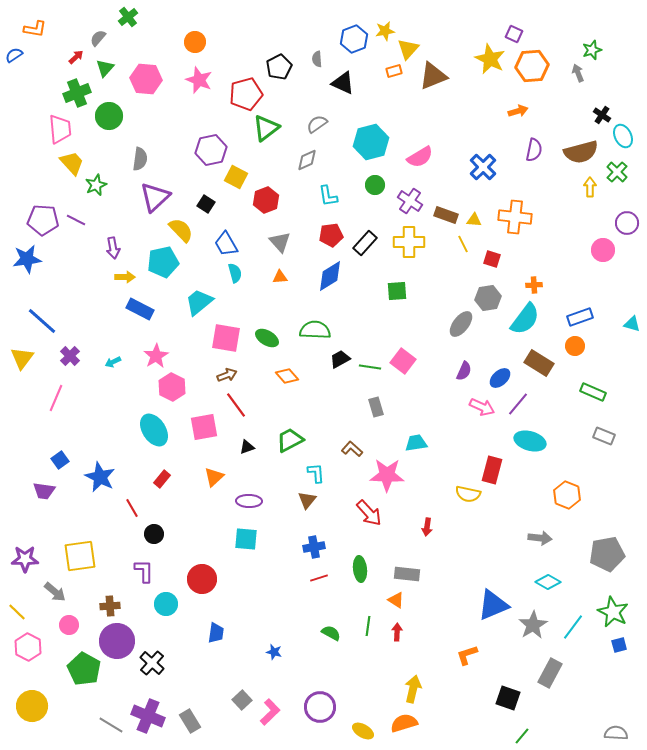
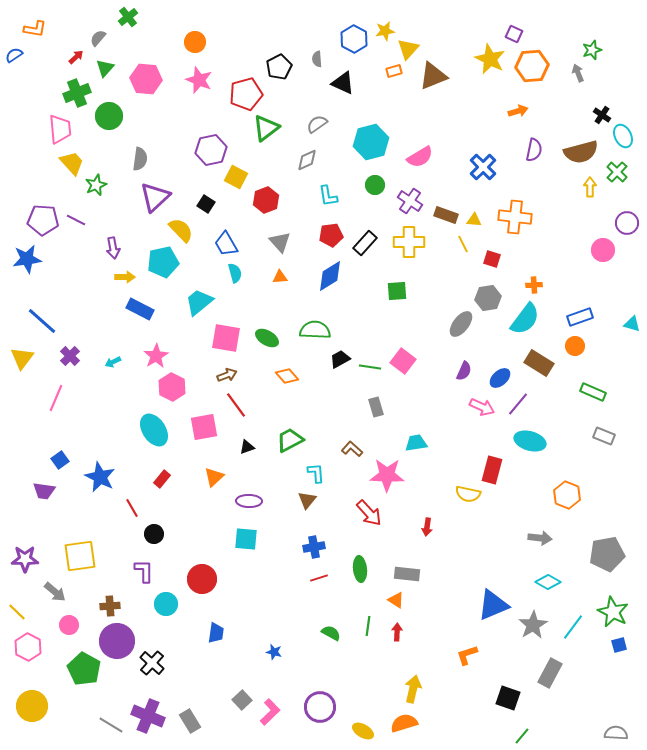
blue hexagon at (354, 39): rotated 12 degrees counterclockwise
